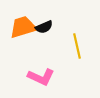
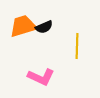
orange trapezoid: moved 1 px up
yellow line: rotated 15 degrees clockwise
